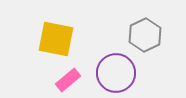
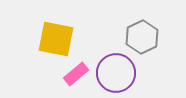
gray hexagon: moved 3 px left, 2 px down
pink rectangle: moved 8 px right, 6 px up
